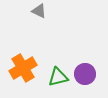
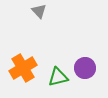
gray triangle: rotated 21 degrees clockwise
purple circle: moved 6 px up
